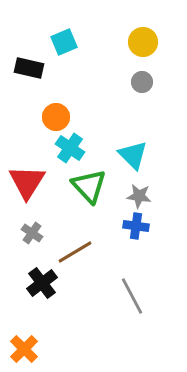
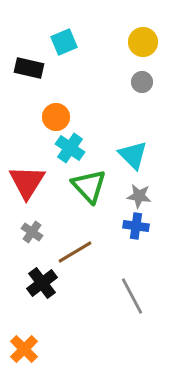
gray cross: moved 1 px up
